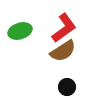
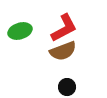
red L-shape: rotated 8 degrees clockwise
brown semicircle: rotated 12 degrees clockwise
